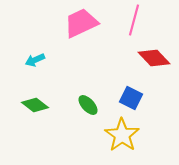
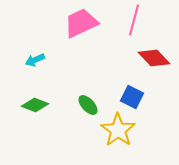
blue square: moved 1 px right, 1 px up
green diamond: rotated 16 degrees counterclockwise
yellow star: moved 4 px left, 5 px up
